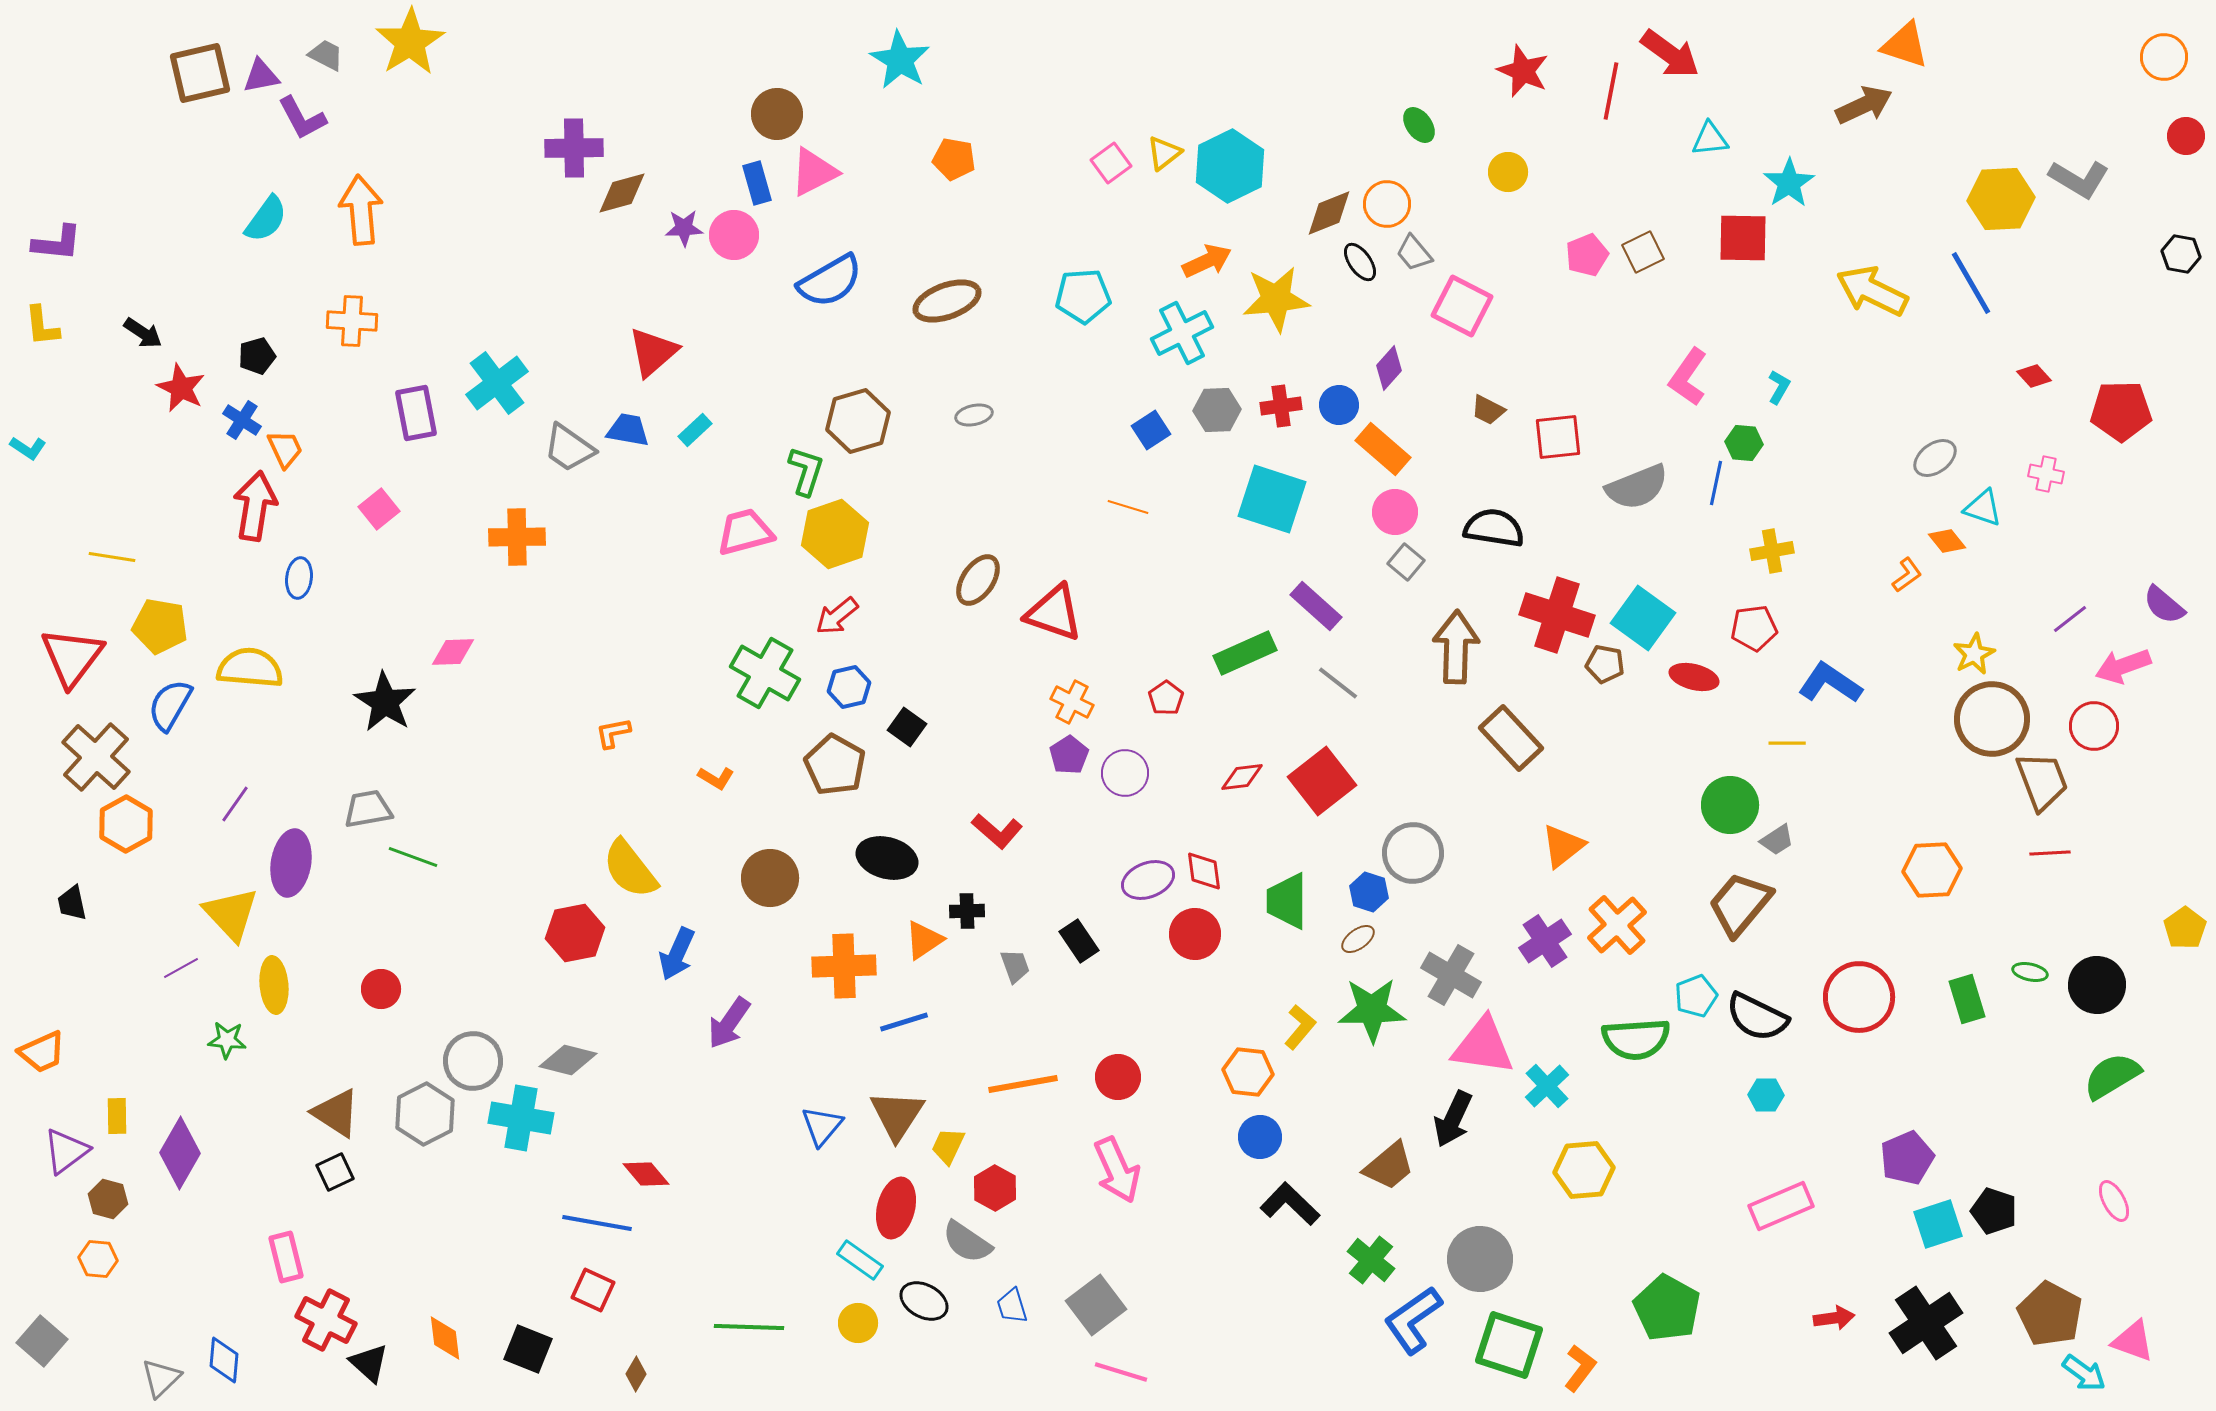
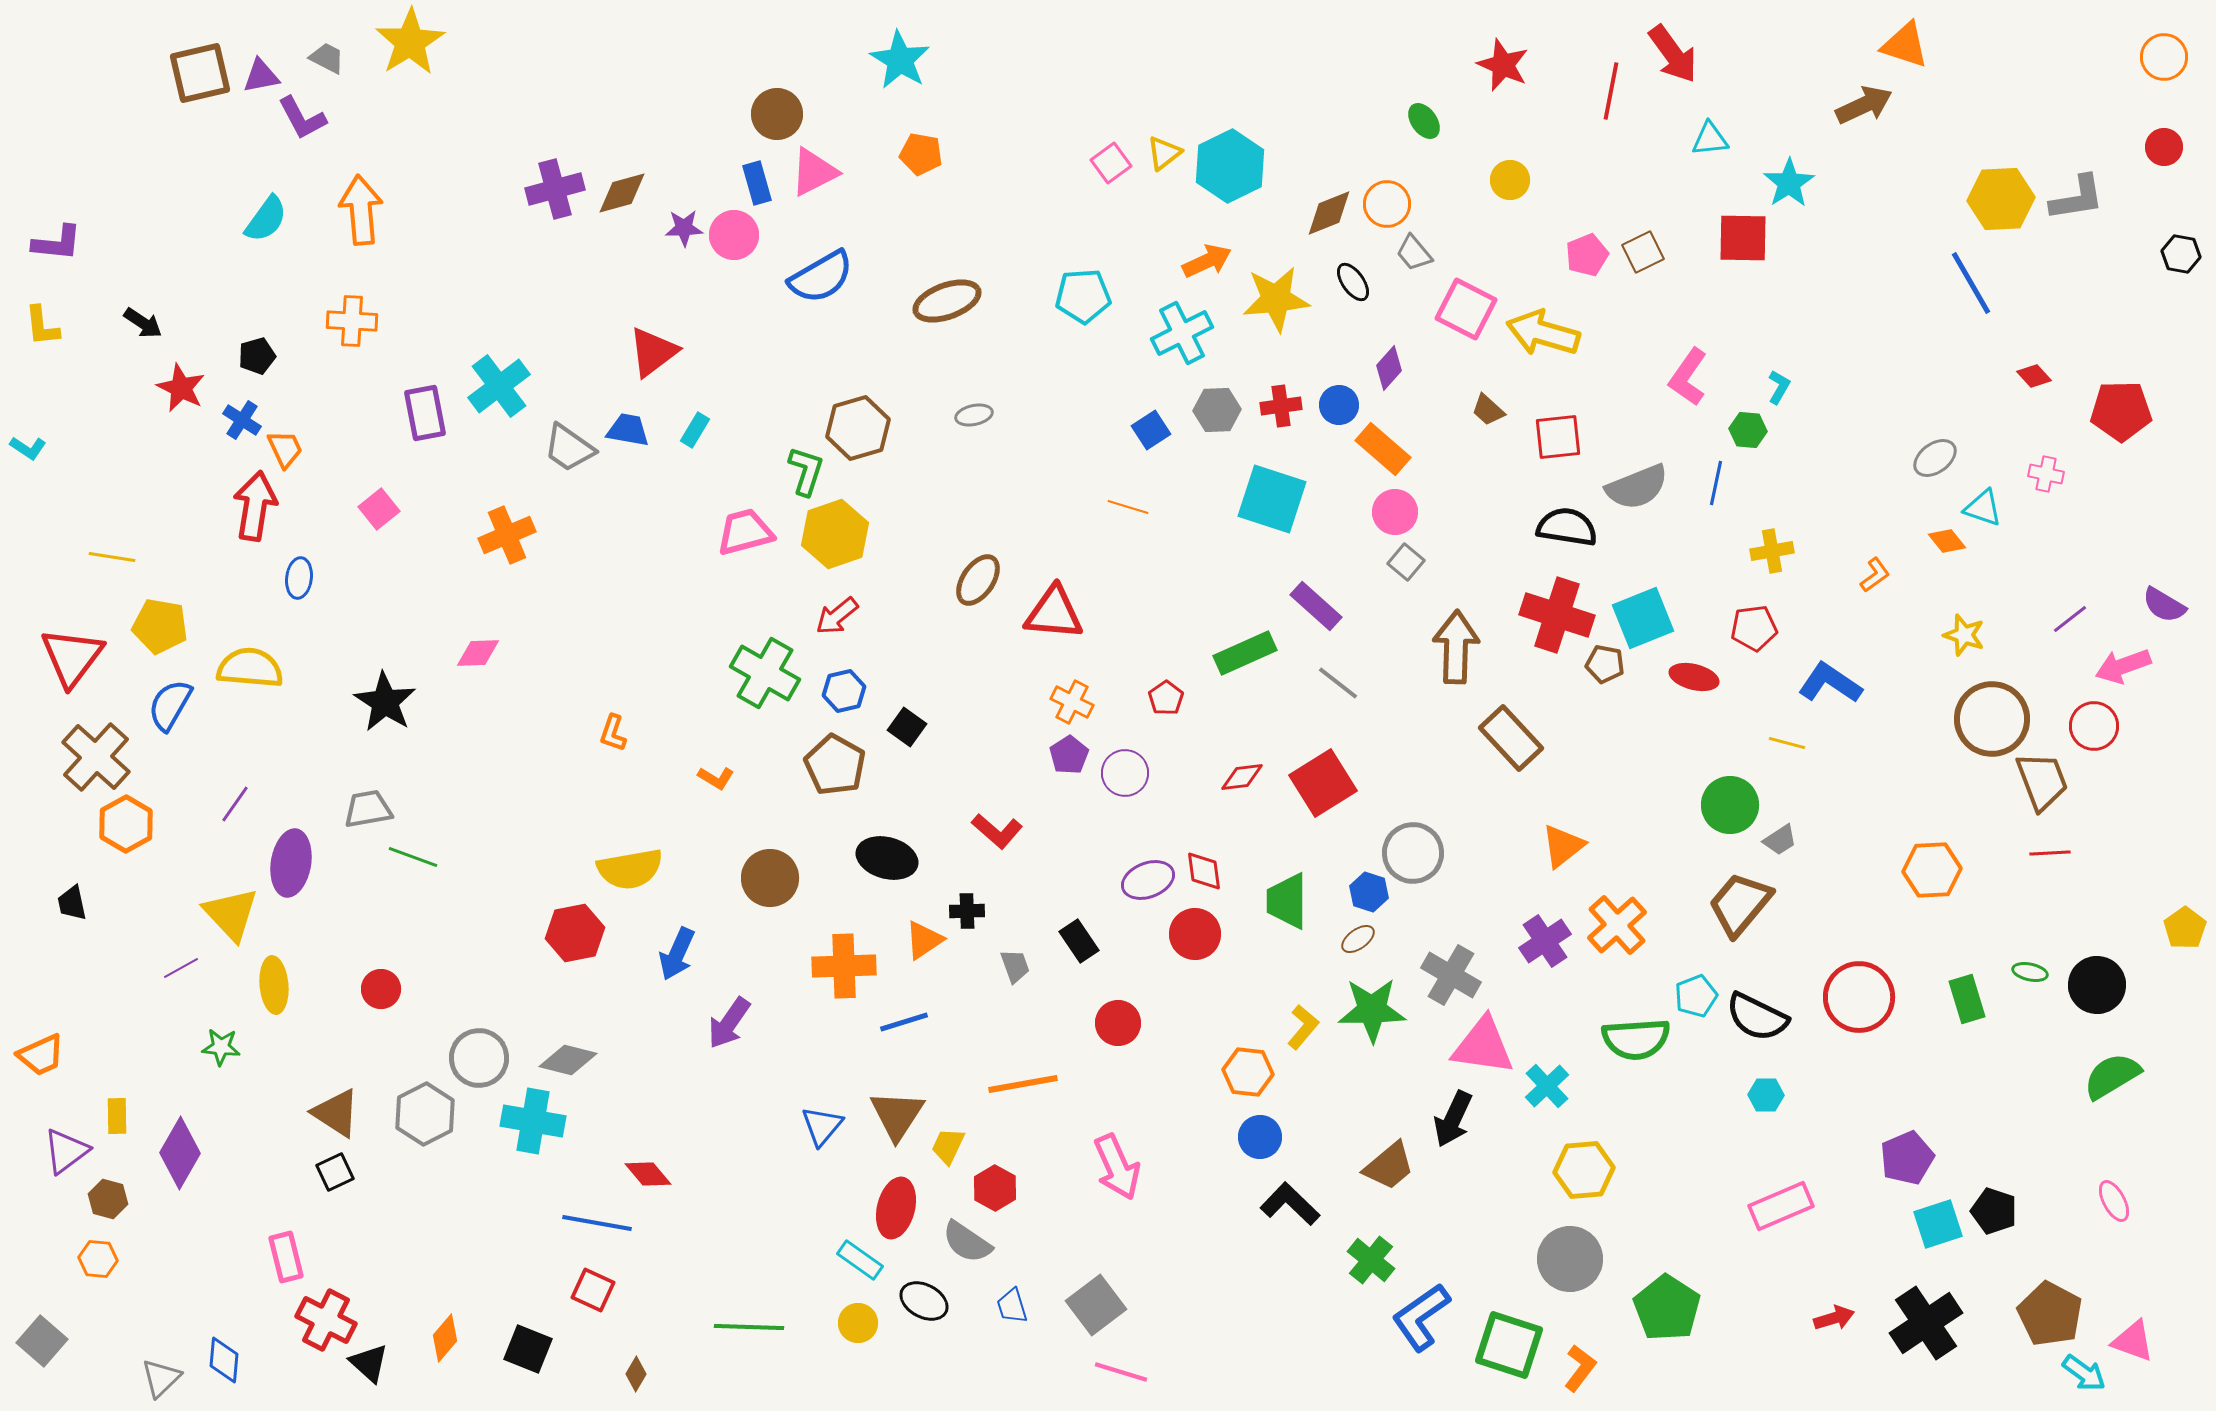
red arrow at (1670, 54): moved 3 px right; rotated 18 degrees clockwise
gray trapezoid at (326, 55): moved 1 px right, 3 px down
red star at (1523, 71): moved 20 px left, 6 px up
green ellipse at (1419, 125): moved 5 px right, 4 px up
red circle at (2186, 136): moved 22 px left, 11 px down
purple cross at (574, 148): moved 19 px left, 41 px down; rotated 14 degrees counterclockwise
orange pentagon at (954, 159): moved 33 px left, 5 px up
yellow circle at (1508, 172): moved 2 px right, 8 px down
gray L-shape at (2079, 179): moved 2 px left, 19 px down; rotated 40 degrees counterclockwise
black ellipse at (1360, 262): moved 7 px left, 20 px down
blue semicircle at (830, 281): moved 9 px left, 4 px up
yellow arrow at (1872, 291): moved 329 px left, 42 px down; rotated 10 degrees counterclockwise
pink square at (1462, 306): moved 4 px right, 3 px down
black arrow at (143, 333): moved 10 px up
red triangle at (653, 352): rotated 4 degrees clockwise
cyan cross at (497, 383): moved 2 px right, 3 px down
brown trapezoid at (1488, 410): rotated 15 degrees clockwise
purple rectangle at (416, 413): moved 9 px right
brown hexagon at (858, 421): moved 7 px down
cyan rectangle at (695, 430): rotated 16 degrees counterclockwise
green hexagon at (1744, 443): moved 4 px right, 13 px up
black semicircle at (1494, 528): moved 73 px right, 1 px up
orange cross at (517, 537): moved 10 px left, 2 px up; rotated 22 degrees counterclockwise
orange L-shape at (1907, 575): moved 32 px left
purple semicircle at (2164, 605): rotated 9 degrees counterclockwise
red triangle at (1054, 613): rotated 14 degrees counterclockwise
cyan square at (1643, 618): rotated 32 degrees clockwise
pink diamond at (453, 652): moved 25 px right, 1 px down
yellow star at (1974, 654): moved 10 px left, 19 px up; rotated 27 degrees counterclockwise
blue hexagon at (849, 687): moved 5 px left, 4 px down
orange L-shape at (613, 733): rotated 60 degrees counterclockwise
yellow line at (1787, 743): rotated 15 degrees clockwise
red square at (1322, 781): moved 1 px right, 2 px down; rotated 6 degrees clockwise
gray trapezoid at (1777, 840): moved 3 px right
yellow semicircle at (630, 869): rotated 62 degrees counterclockwise
yellow L-shape at (1300, 1027): moved 3 px right
green star at (227, 1040): moved 6 px left, 7 px down
orange trapezoid at (42, 1052): moved 1 px left, 3 px down
gray circle at (473, 1061): moved 6 px right, 3 px up
red circle at (1118, 1077): moved 54 px up
cyan cross at (521, 1118): moved 12 px right, 3 px down
pink arrow at (1117, 1170): moved 3 px up
red diamond at (646, 1174): moved 2 px right
gray circle at (1480, 1259): moved 90 px right
green pentagon at (1667, 1308): rotated 4 degrees clockwise
red arrow at (1834, 1318): rotated 9 degrees counterclockwise
blue L-shape at (1413, 1320): moved 8 px right, 3 px up
orange diamond at (445, 1338): rotated 48 degrees clockwise
